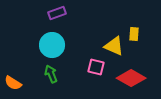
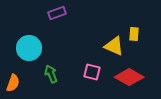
cyan circle: moved 23 px left, 3 px down
pink square: moved 4 px left, 5 px down
red diamond: moved 2 px left, 1 px up
orange semicircle: rotated 102 degrees counterclockwise
